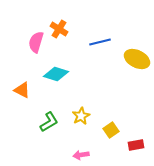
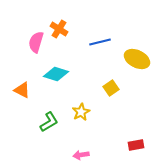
yellow star: moved 4 px up
yellow square: moved 42 px up
